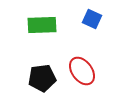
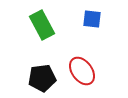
blue square: rotated 18 degrees counterclockwise
green rectangle: rotated 64 degrees clockwise
